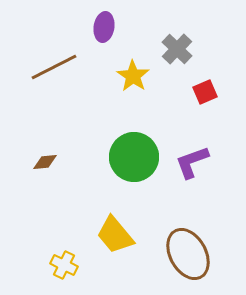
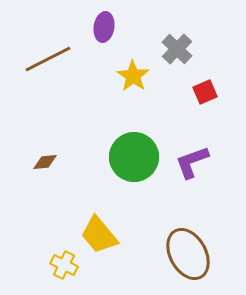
brown line: moved 6 px left, 8 px up
yellow trapezoid: moved 16 px left
